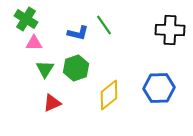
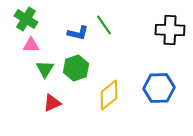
pink triangle: moved 3 px left, 2 px down
